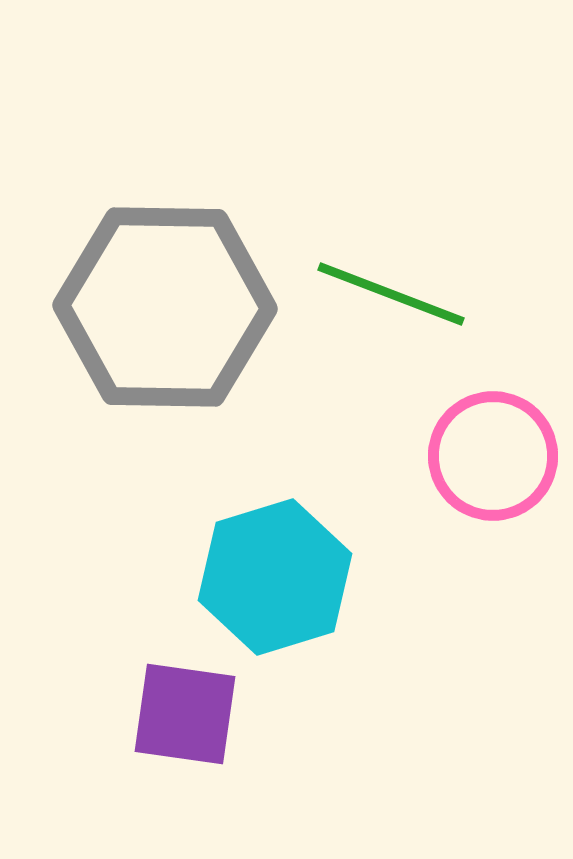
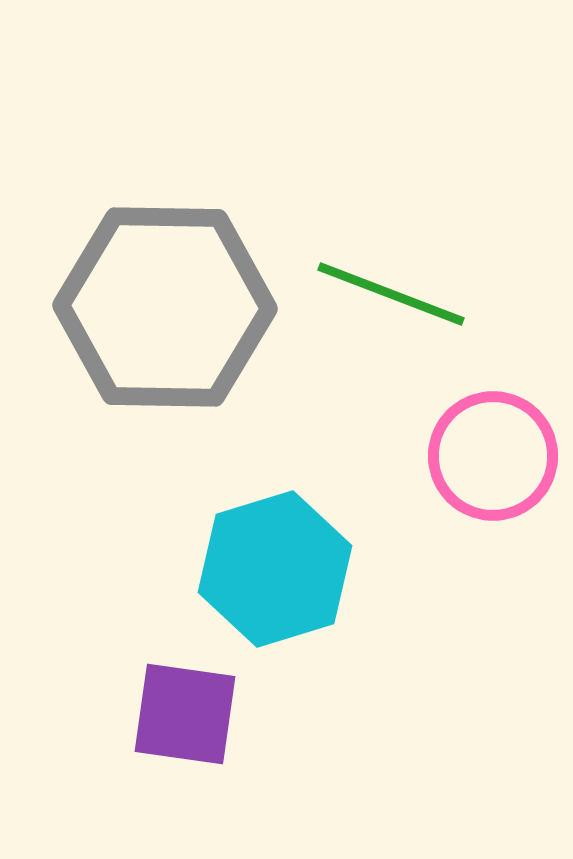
cyan hexagon: moved 8 px up
